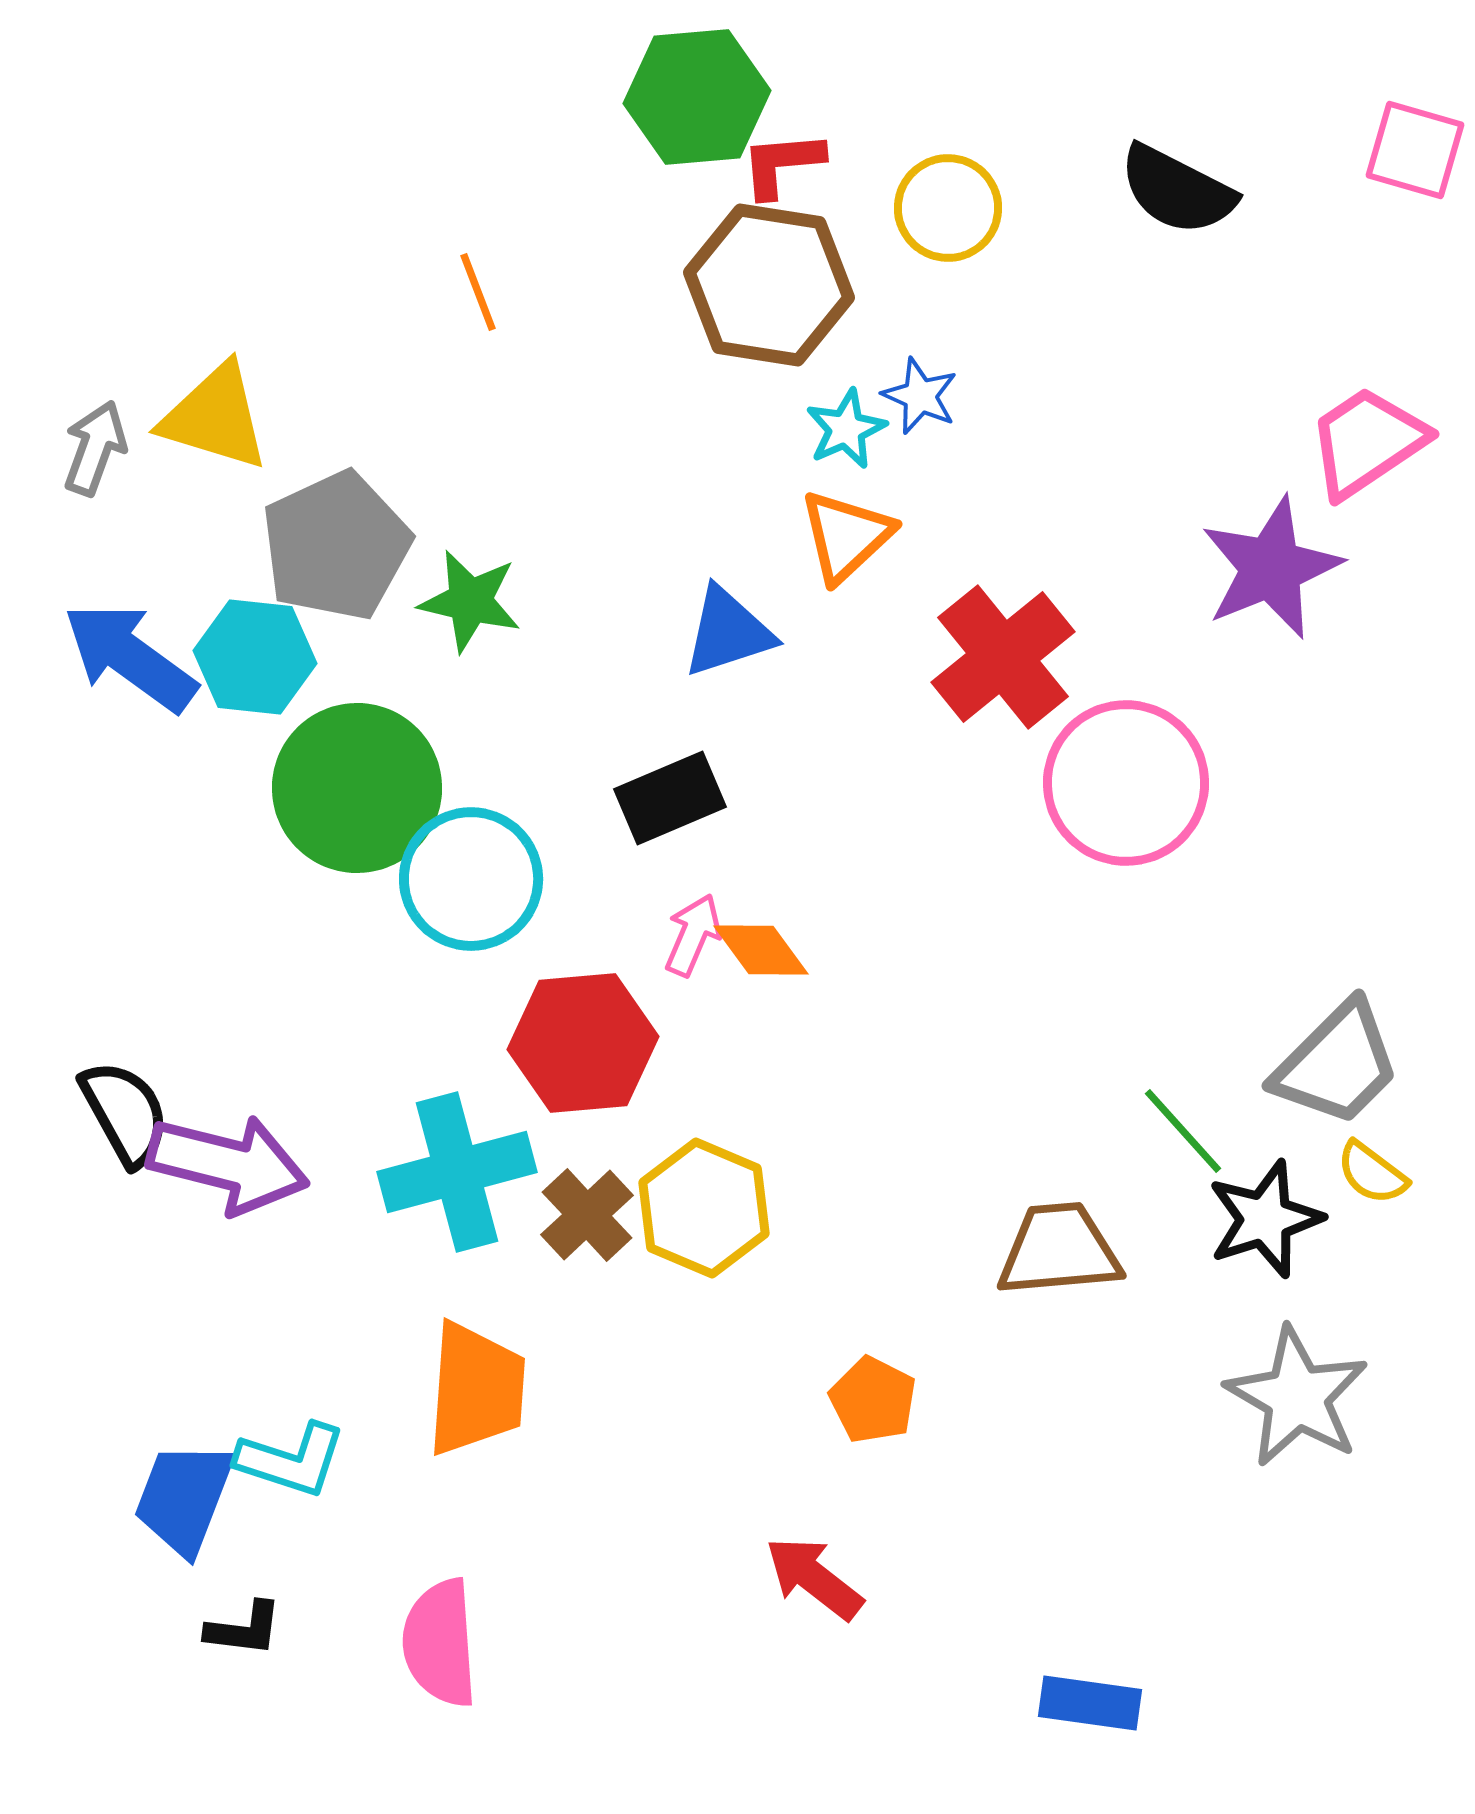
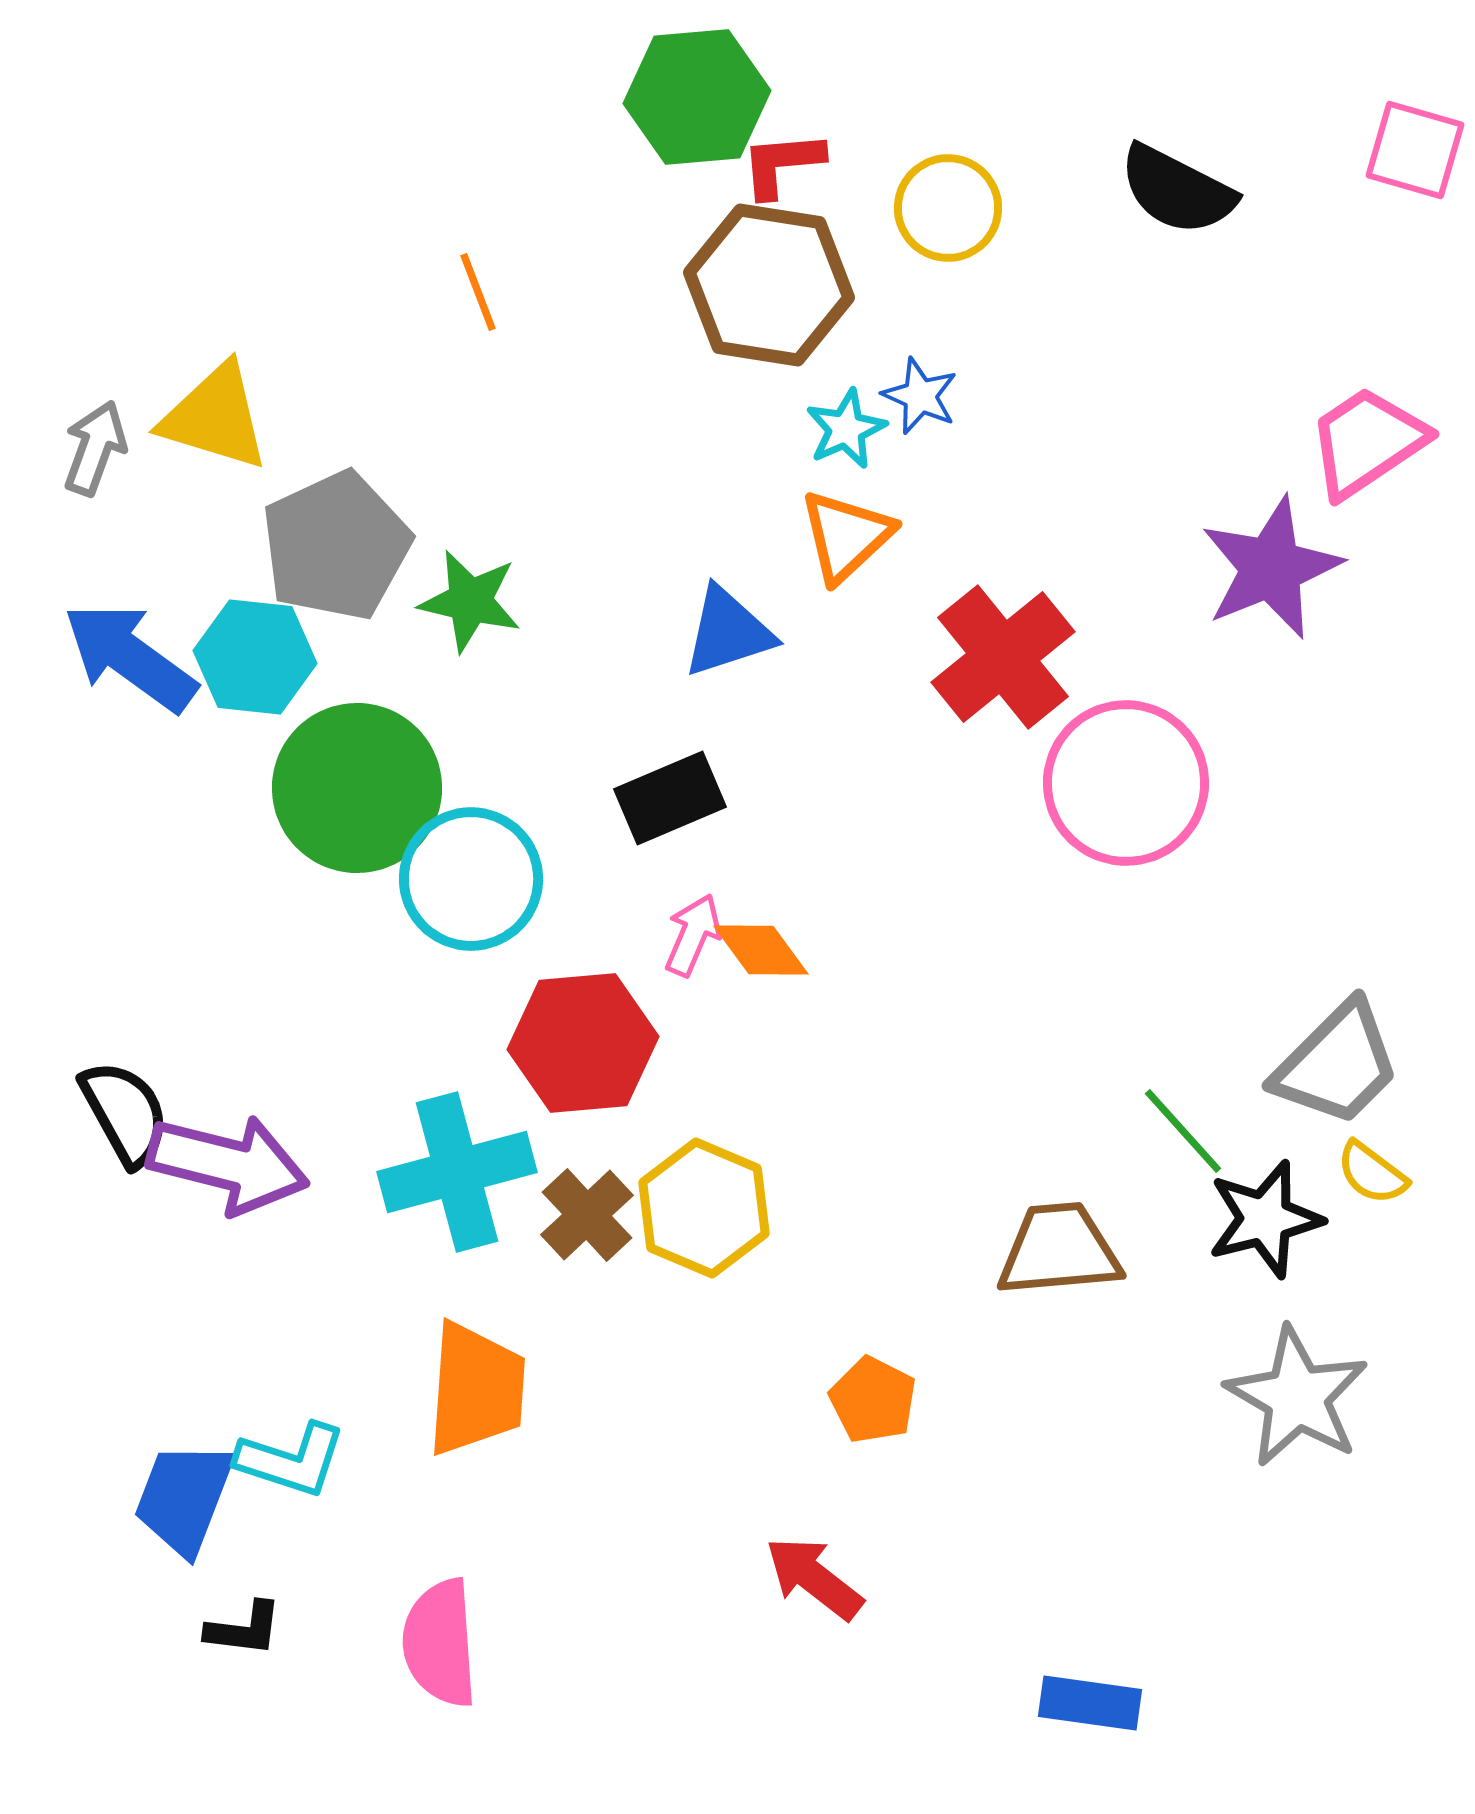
black star at (1265, 1219): rotated 4 degrees clockwise
